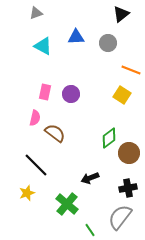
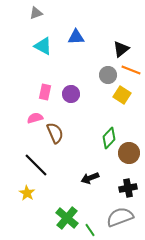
black triangle: moved 35 px down
gray circle: moved 32 px down
pink semicircle: rotated 119 degrees counterclockwise
brown semicircle: rotated 30 degrees clockwise
green diamond: rotated 10 degrees counterclockwise
yellow star: rotated 21 degrees counterclockwise
green cross: moved 14 px down
gray semicircle: rotated 32 degrees clockwise
